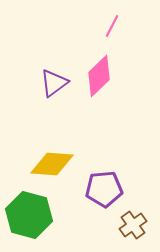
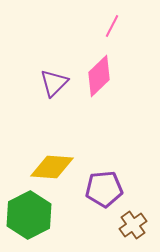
purple triangle: rotated 8 degrees counterclockwise
yellow diamond: moved 3 px down
green hexagon: rotated 18 degrees clockwise
